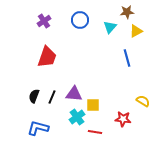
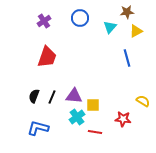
blue circle: moved 2 px up
purple triangle: moved 2 px down
